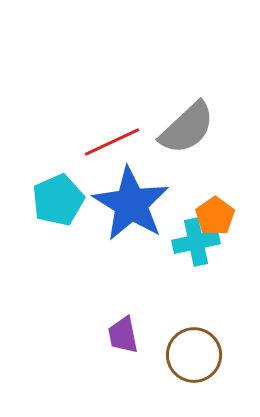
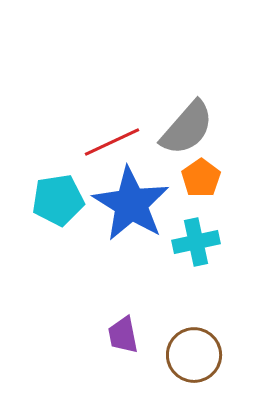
gray semicircle: rotated 6 degrees counterclockwise
cyan pentagon: rotated 15 degrees clockwise
orange pentagon: moved 14 px left, 38 px up
